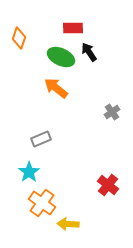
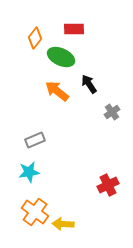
red rectangle: moved 1 px right, 1 px down
orange diamond: moved 16 px right; rotated 20 degrees clockwise
black arrow: moved 32 px down
orange arrow: moved 1 px right, 3 px down
gray rectangle: moved 6 px left, 1 px down
cyan star: rotated 25 degrees clockwise
red cross: rotated 25 degrees clockwise
orange cross: moved 7 px left, 9 px down
yellow arrow: moved 5 px left
